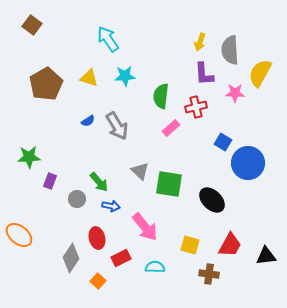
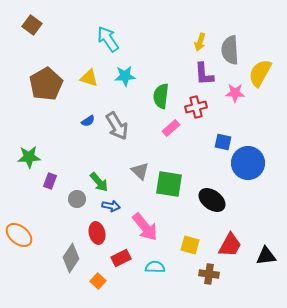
blue square: rotated 18 degrees counterclockwise
black ellipse: rotated 8 degrees counterclockwise
red ellipse: moved 5 px up
